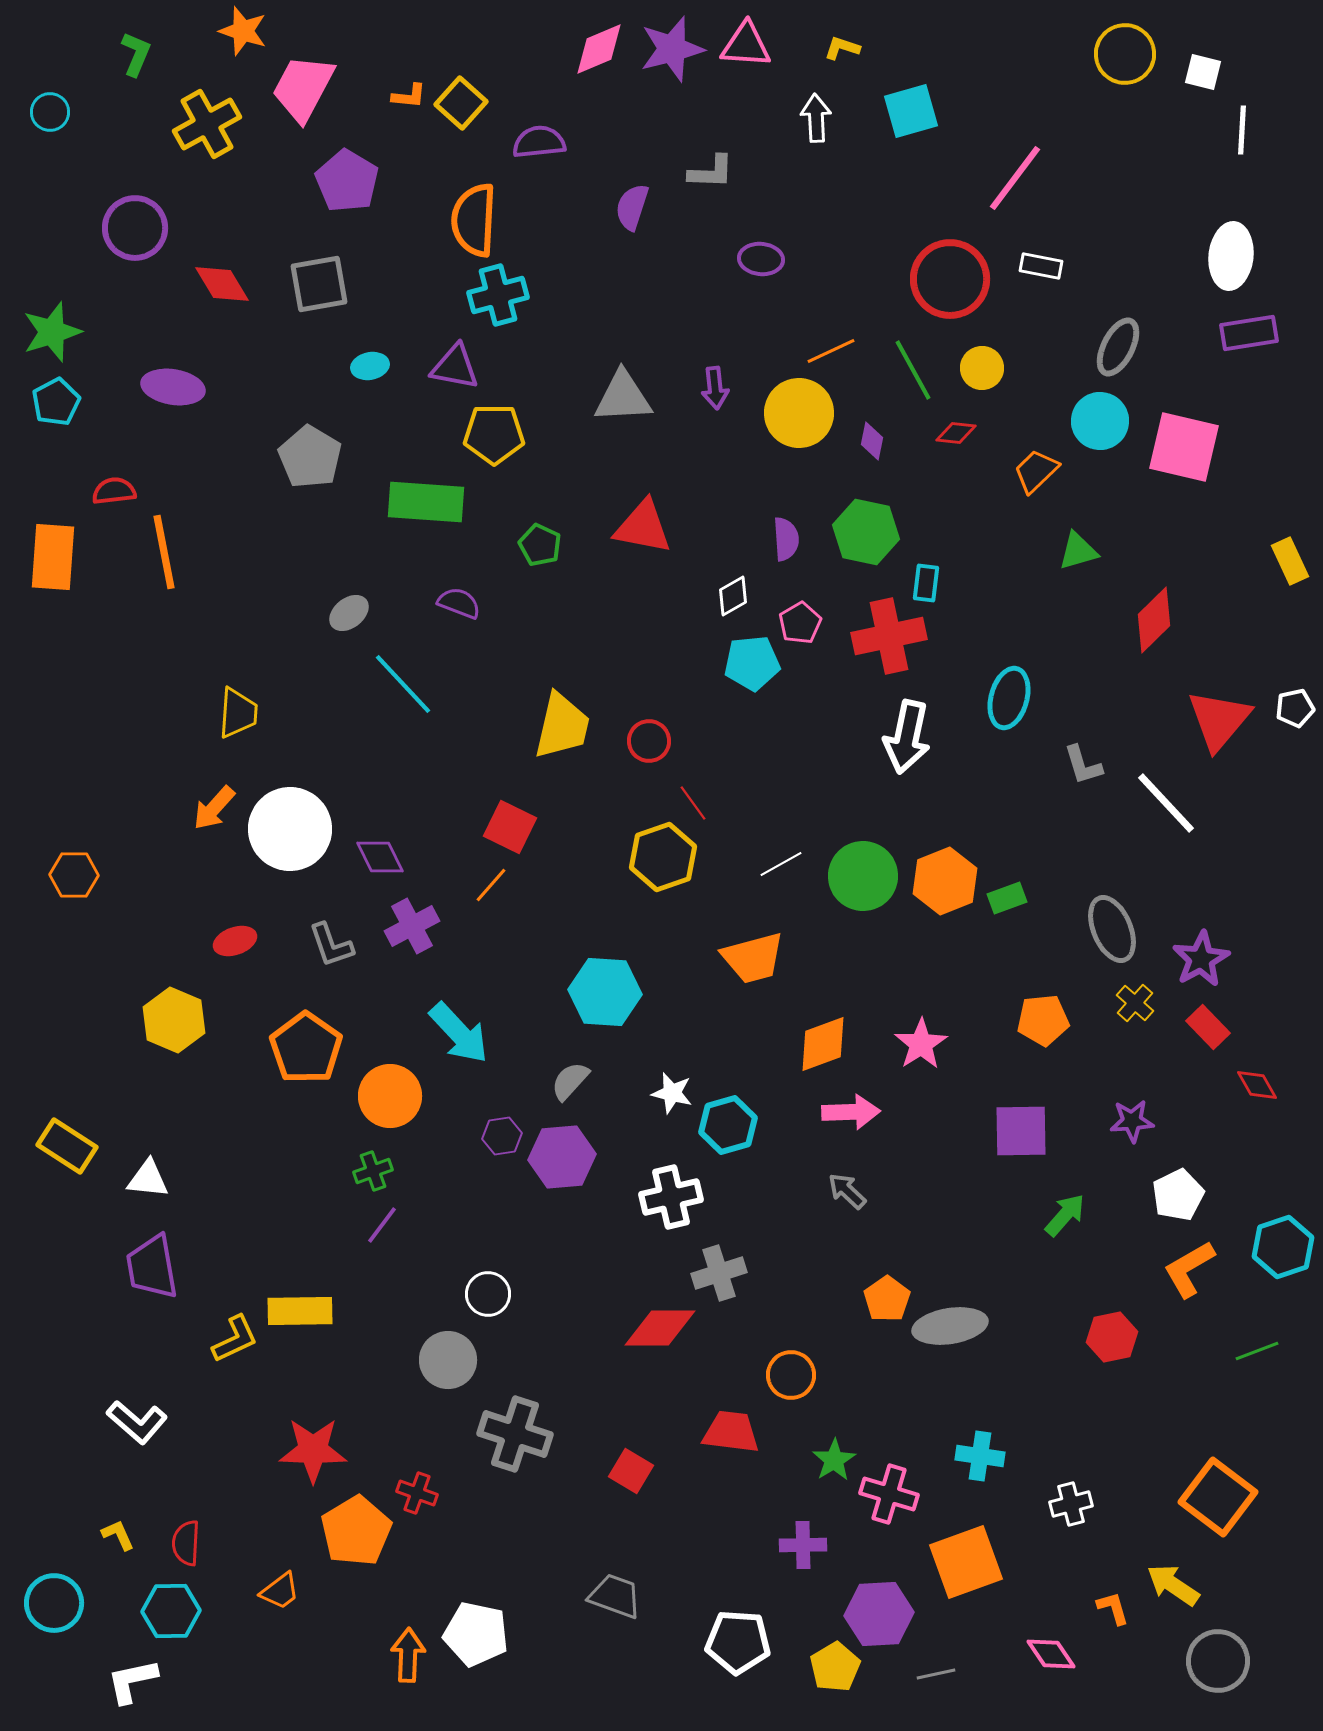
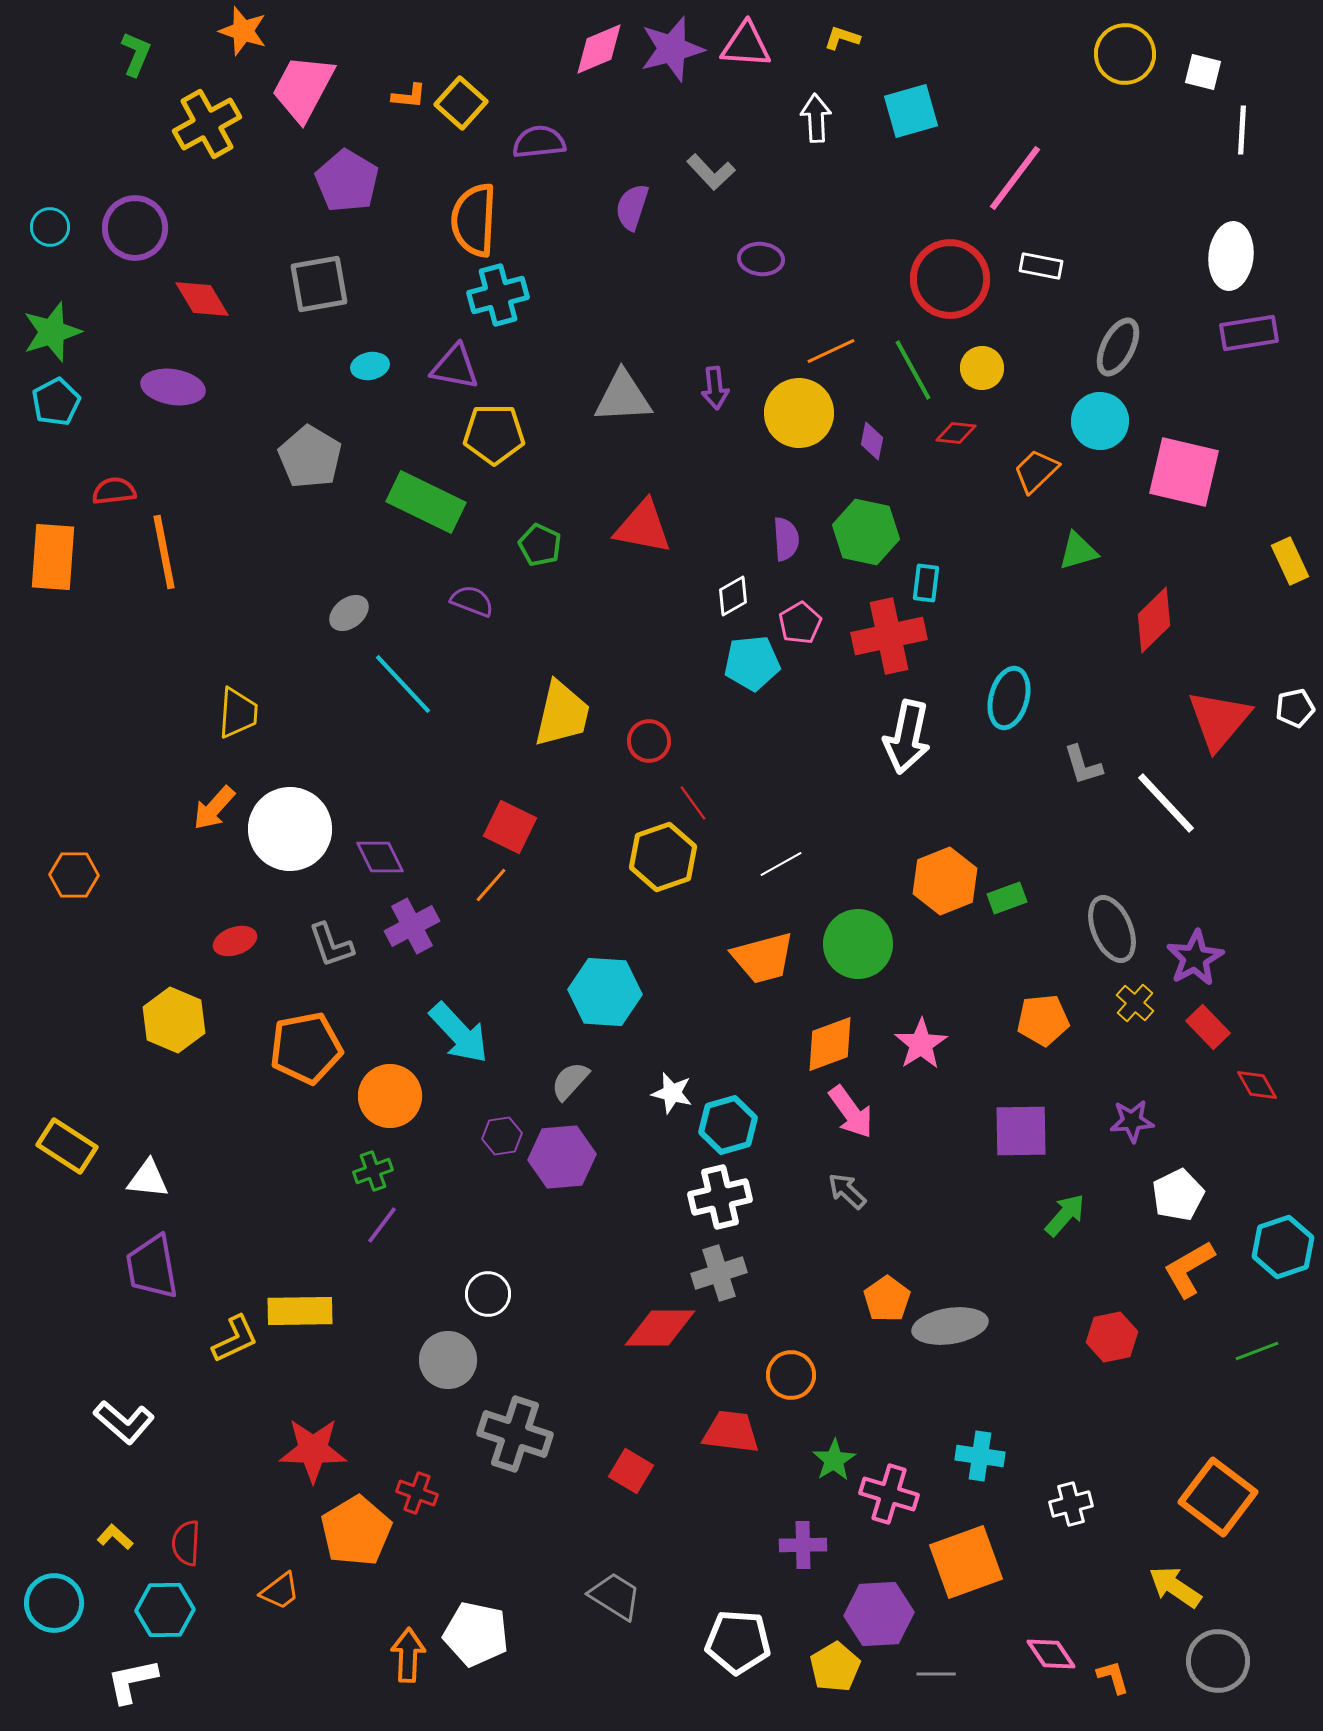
yellow L-shape at (842, 48): moved 10 px up
cyan circle at (50, 112): moved 115 px down
gray L-shape at (711, 172): rotated 45 degrees clockwise
red diamond at (222, 284): moved 20 px left, 15 px down
pink square at (1184, 447): moved 25 px down
green rectangle at (426, 502): rotated 22 degrees clockwise
purple semicircle at (459, 603): moved 13 px right, 2 px up
yellow trapezoid at (562, 726): moved 12 px up
green circle at (863, 876): moved 5 px left, 68 px down
orange trapezoid at (753, 958): moved 10 px right
purple star at (1201, 959): moved 6 px left, 1 px up
orange diamond at (823, 1044): moved 7 px right
orange pentagon at (306, 1048): rotated 26 degrees clockwise
pink arrow at (851, 1112): rotated 56 degrees clockwise
white cross at (671, 1197): moved 49 px right
white L-shape at (137, 1422): moved 13 px left
yellow L-shape at (118, 1535): moved 3 px left, 2 px down; rotated 24 degrees counterclockwise
yellow arrow at (1173, 1585): moved 2 px right, 2 px down
gray trapezoid at (615, 1596): rotated 12 degrees clockwise
orange L-shape at (1113, 1608): moved 69 px down
cyan hexagon at (171, 1611): moved 6 px left, 1 px up
gray line at (936, 1674): rotated 12 degrees clockwise
